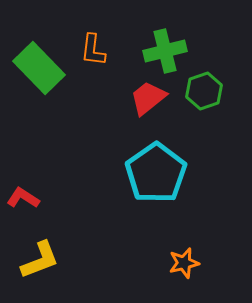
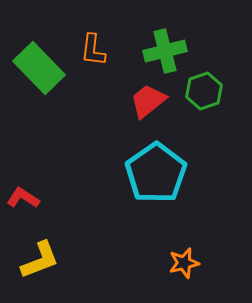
red trapezoid: moved 3 px down
